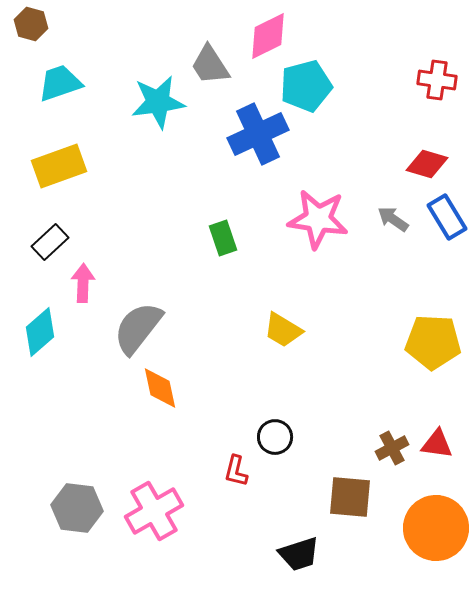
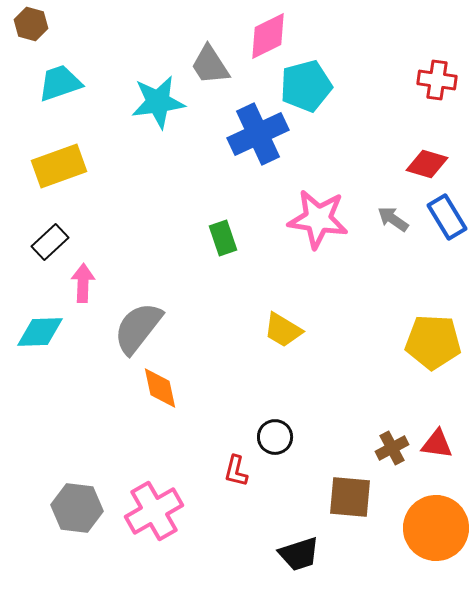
cyan diamond: rotated 39 degrees clockwise
